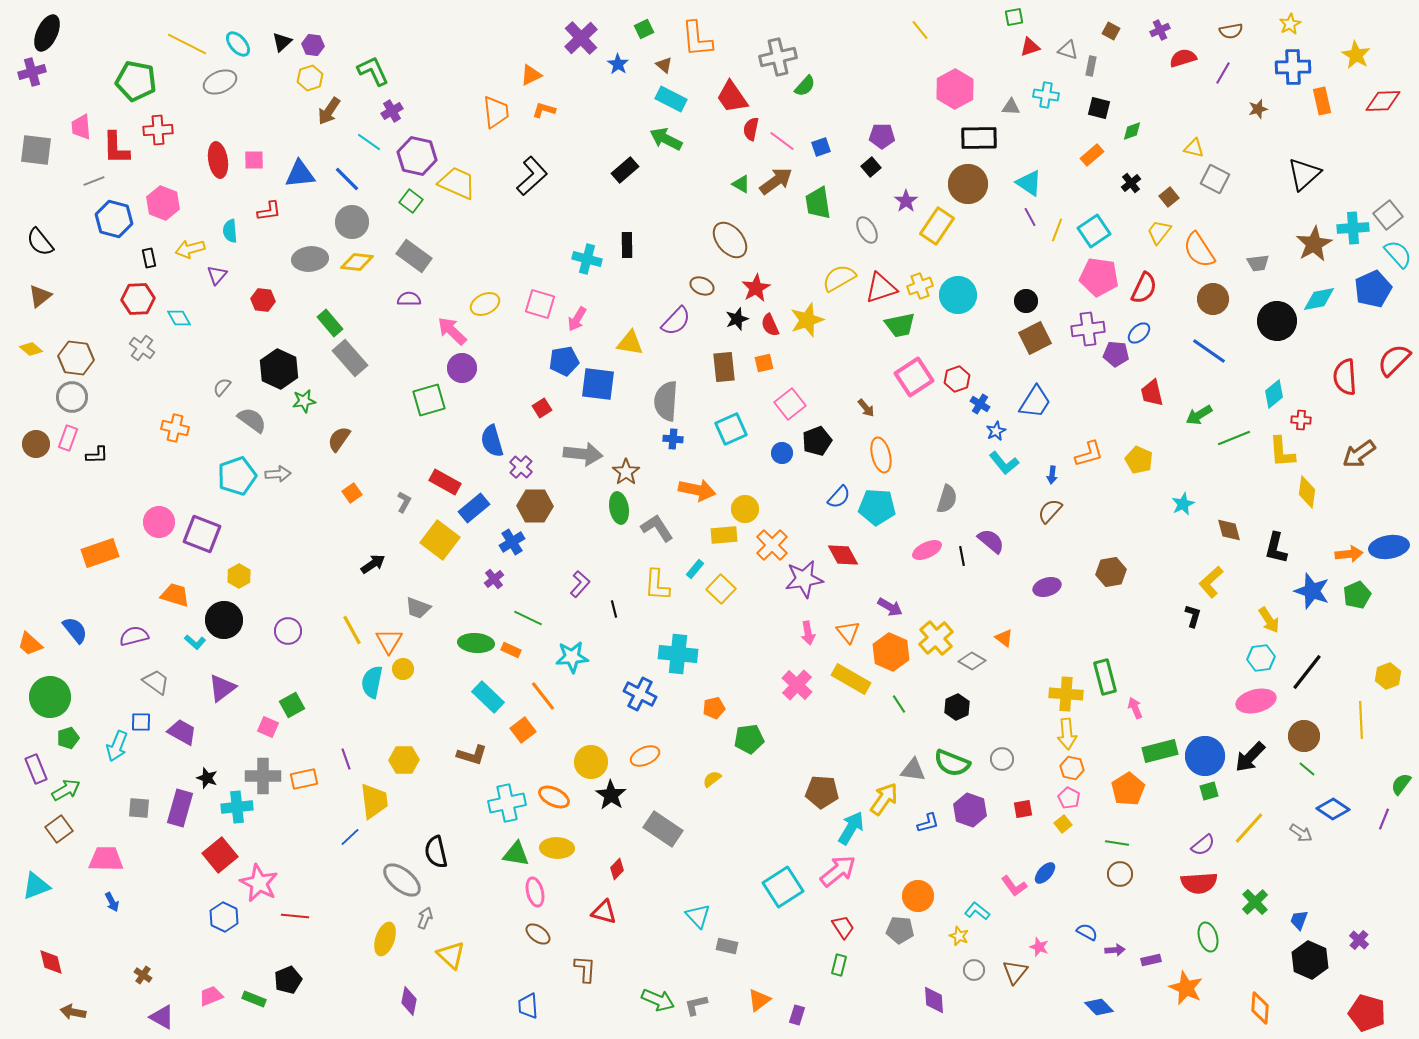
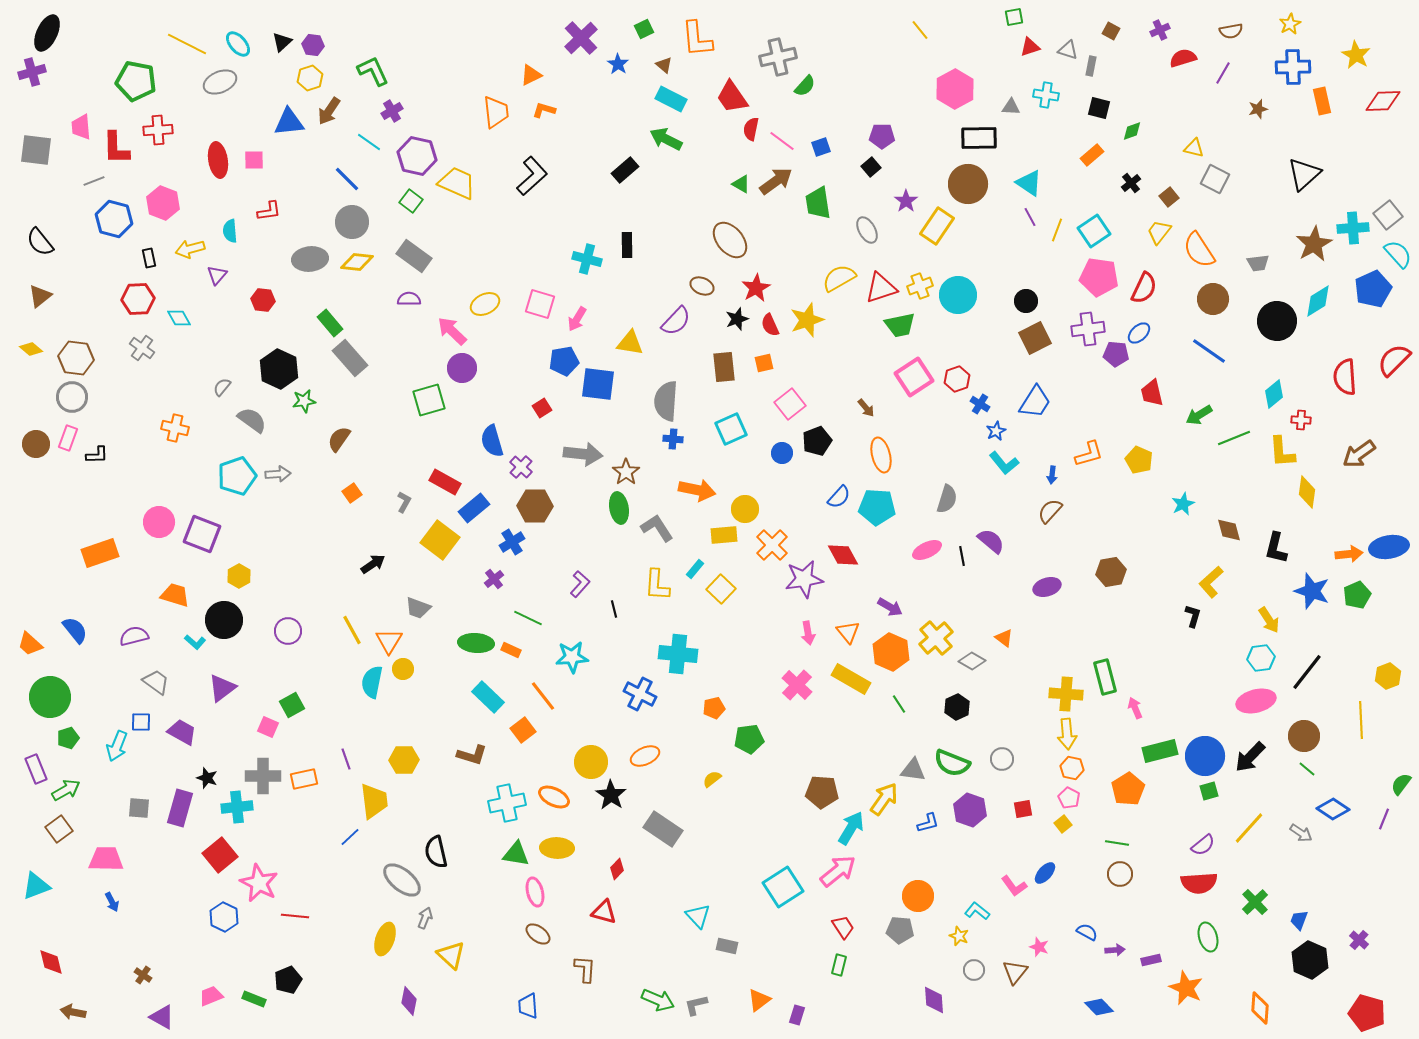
blue triangle at (300, 174): moved 11 px left, 52 px up
cyan diamond at (1319, 299): moved 1 px left, 2 px down; rotated 20 degrees counterclockwise
